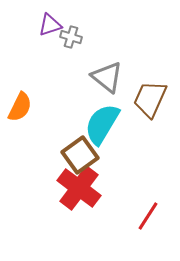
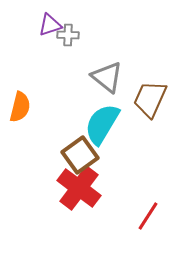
gray cross: moved 3 px left, 2 px up; rotated 15 degrees counterclockwise
orange semicircle: rotated 12 degrees counterclockwise
